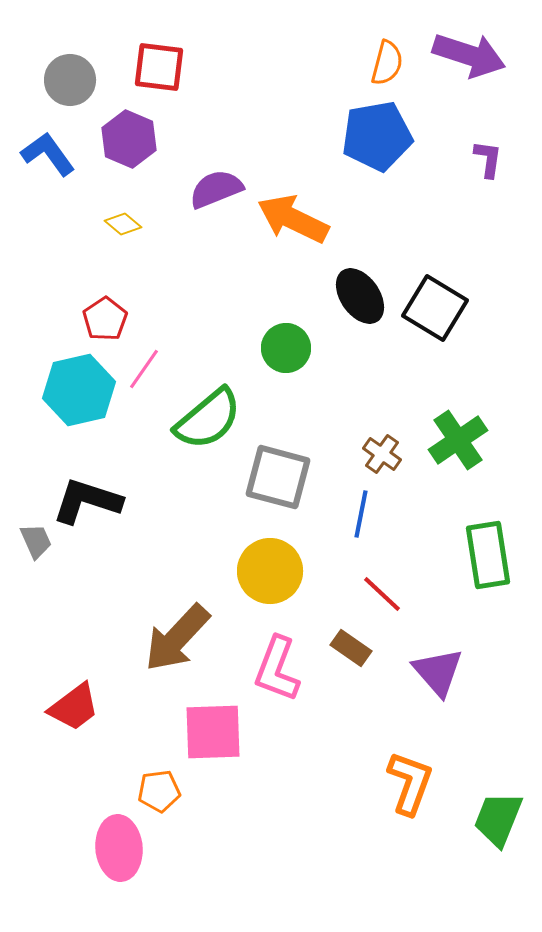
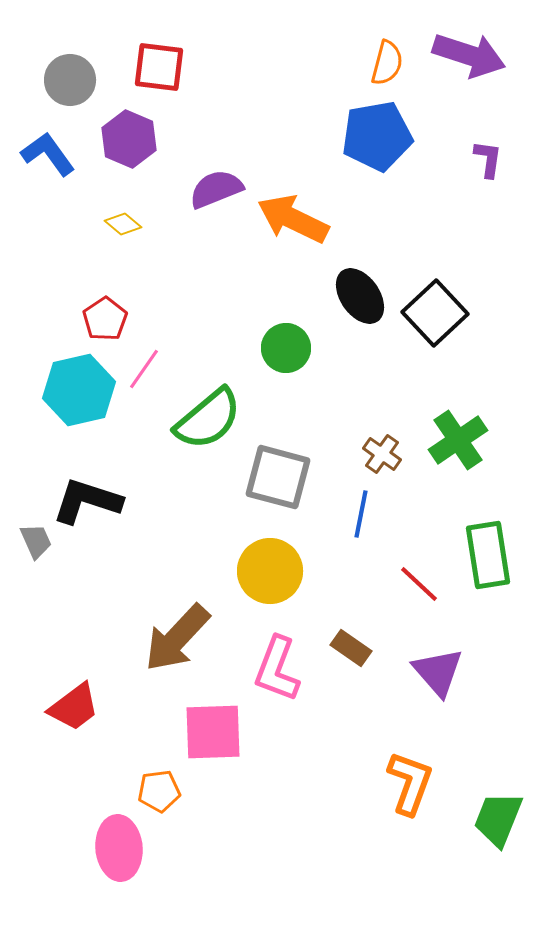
black square: moved 5 px down; rotated 16 degrees clockwise
red line: moved 37 px right, 10 px up
